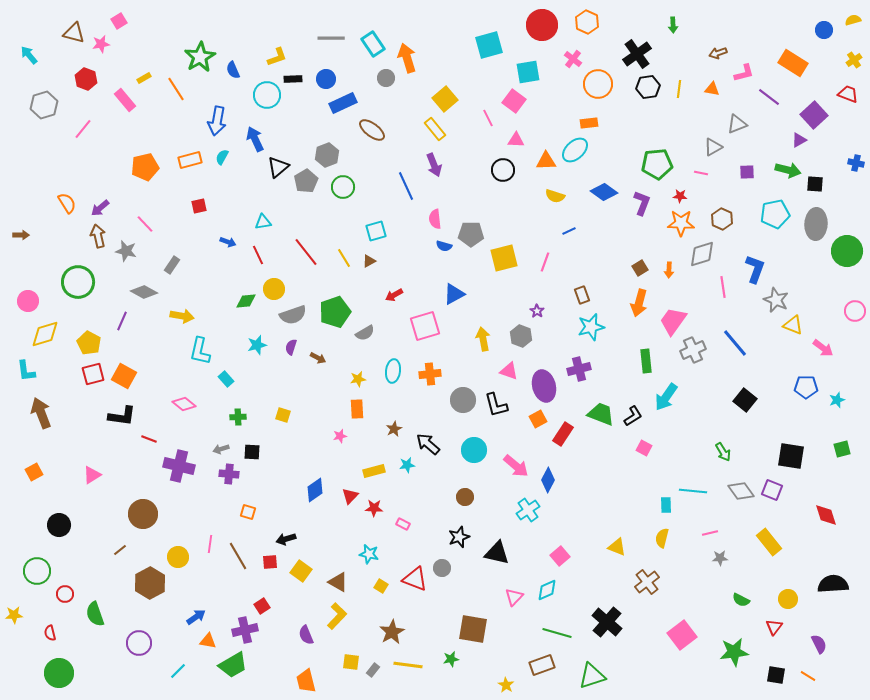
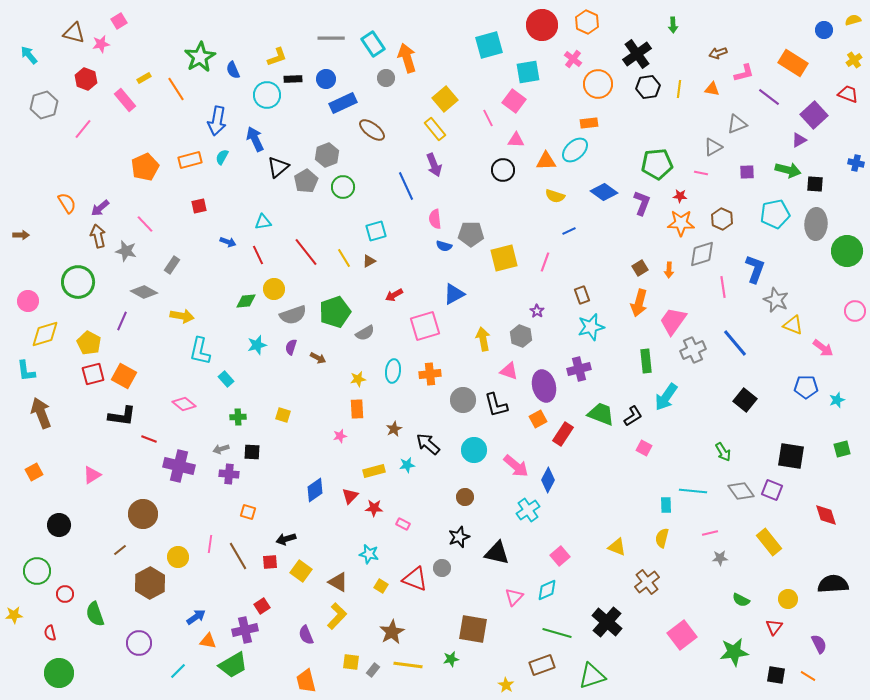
orange pentagon at (145, 167): rotated 12 degrees counterclockwise
